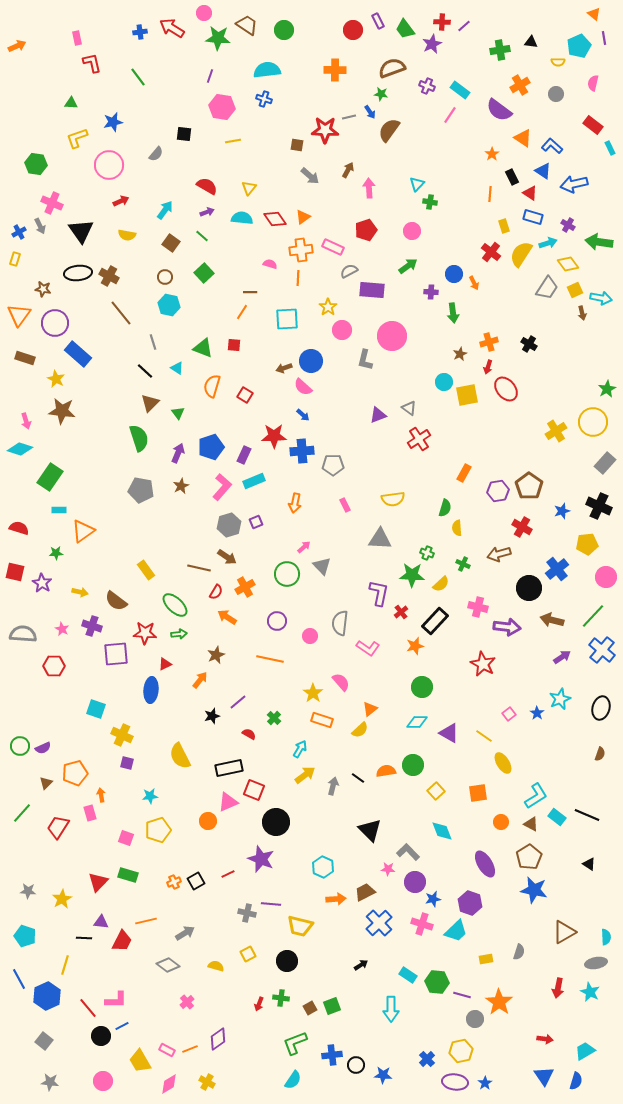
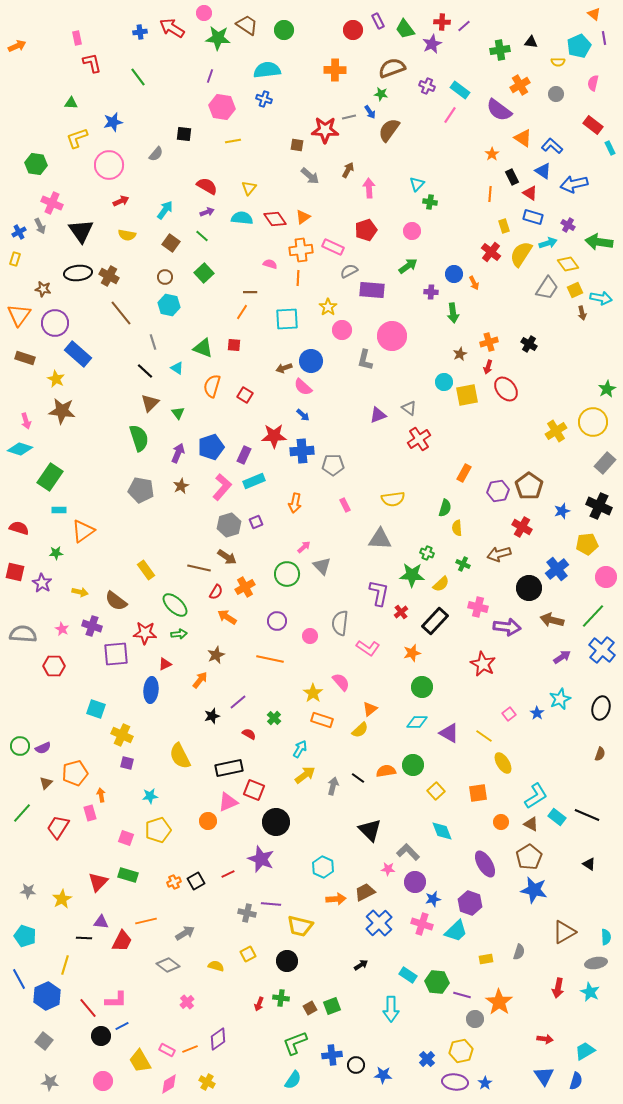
orange star at (415, 646): moved 3 px left, 7 px down
